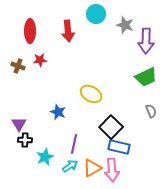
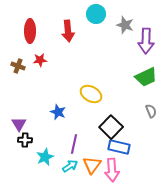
orange triangle: moved 3 px up; rotated 24 degrees counterclockwise
